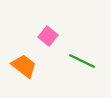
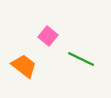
green line: moved 1 px left, 2 px up
